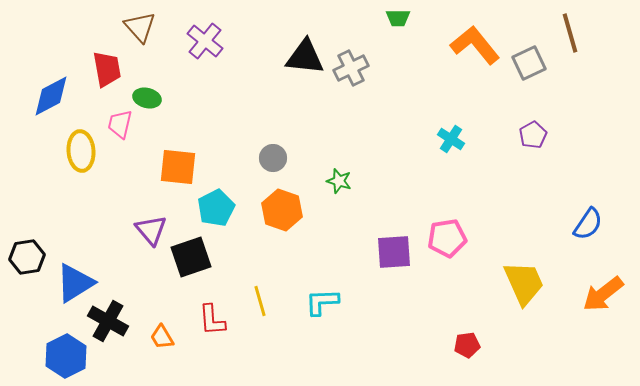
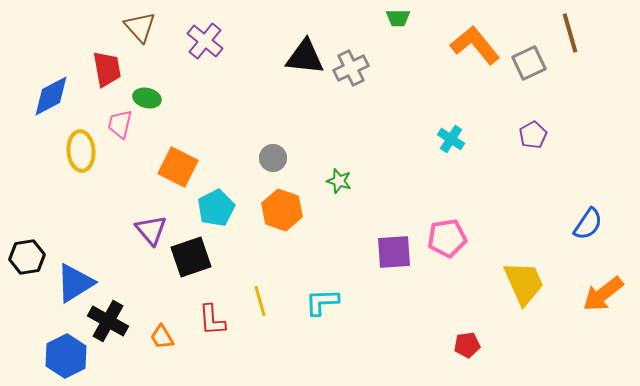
orange square: rotated 21 degrees clockwise
